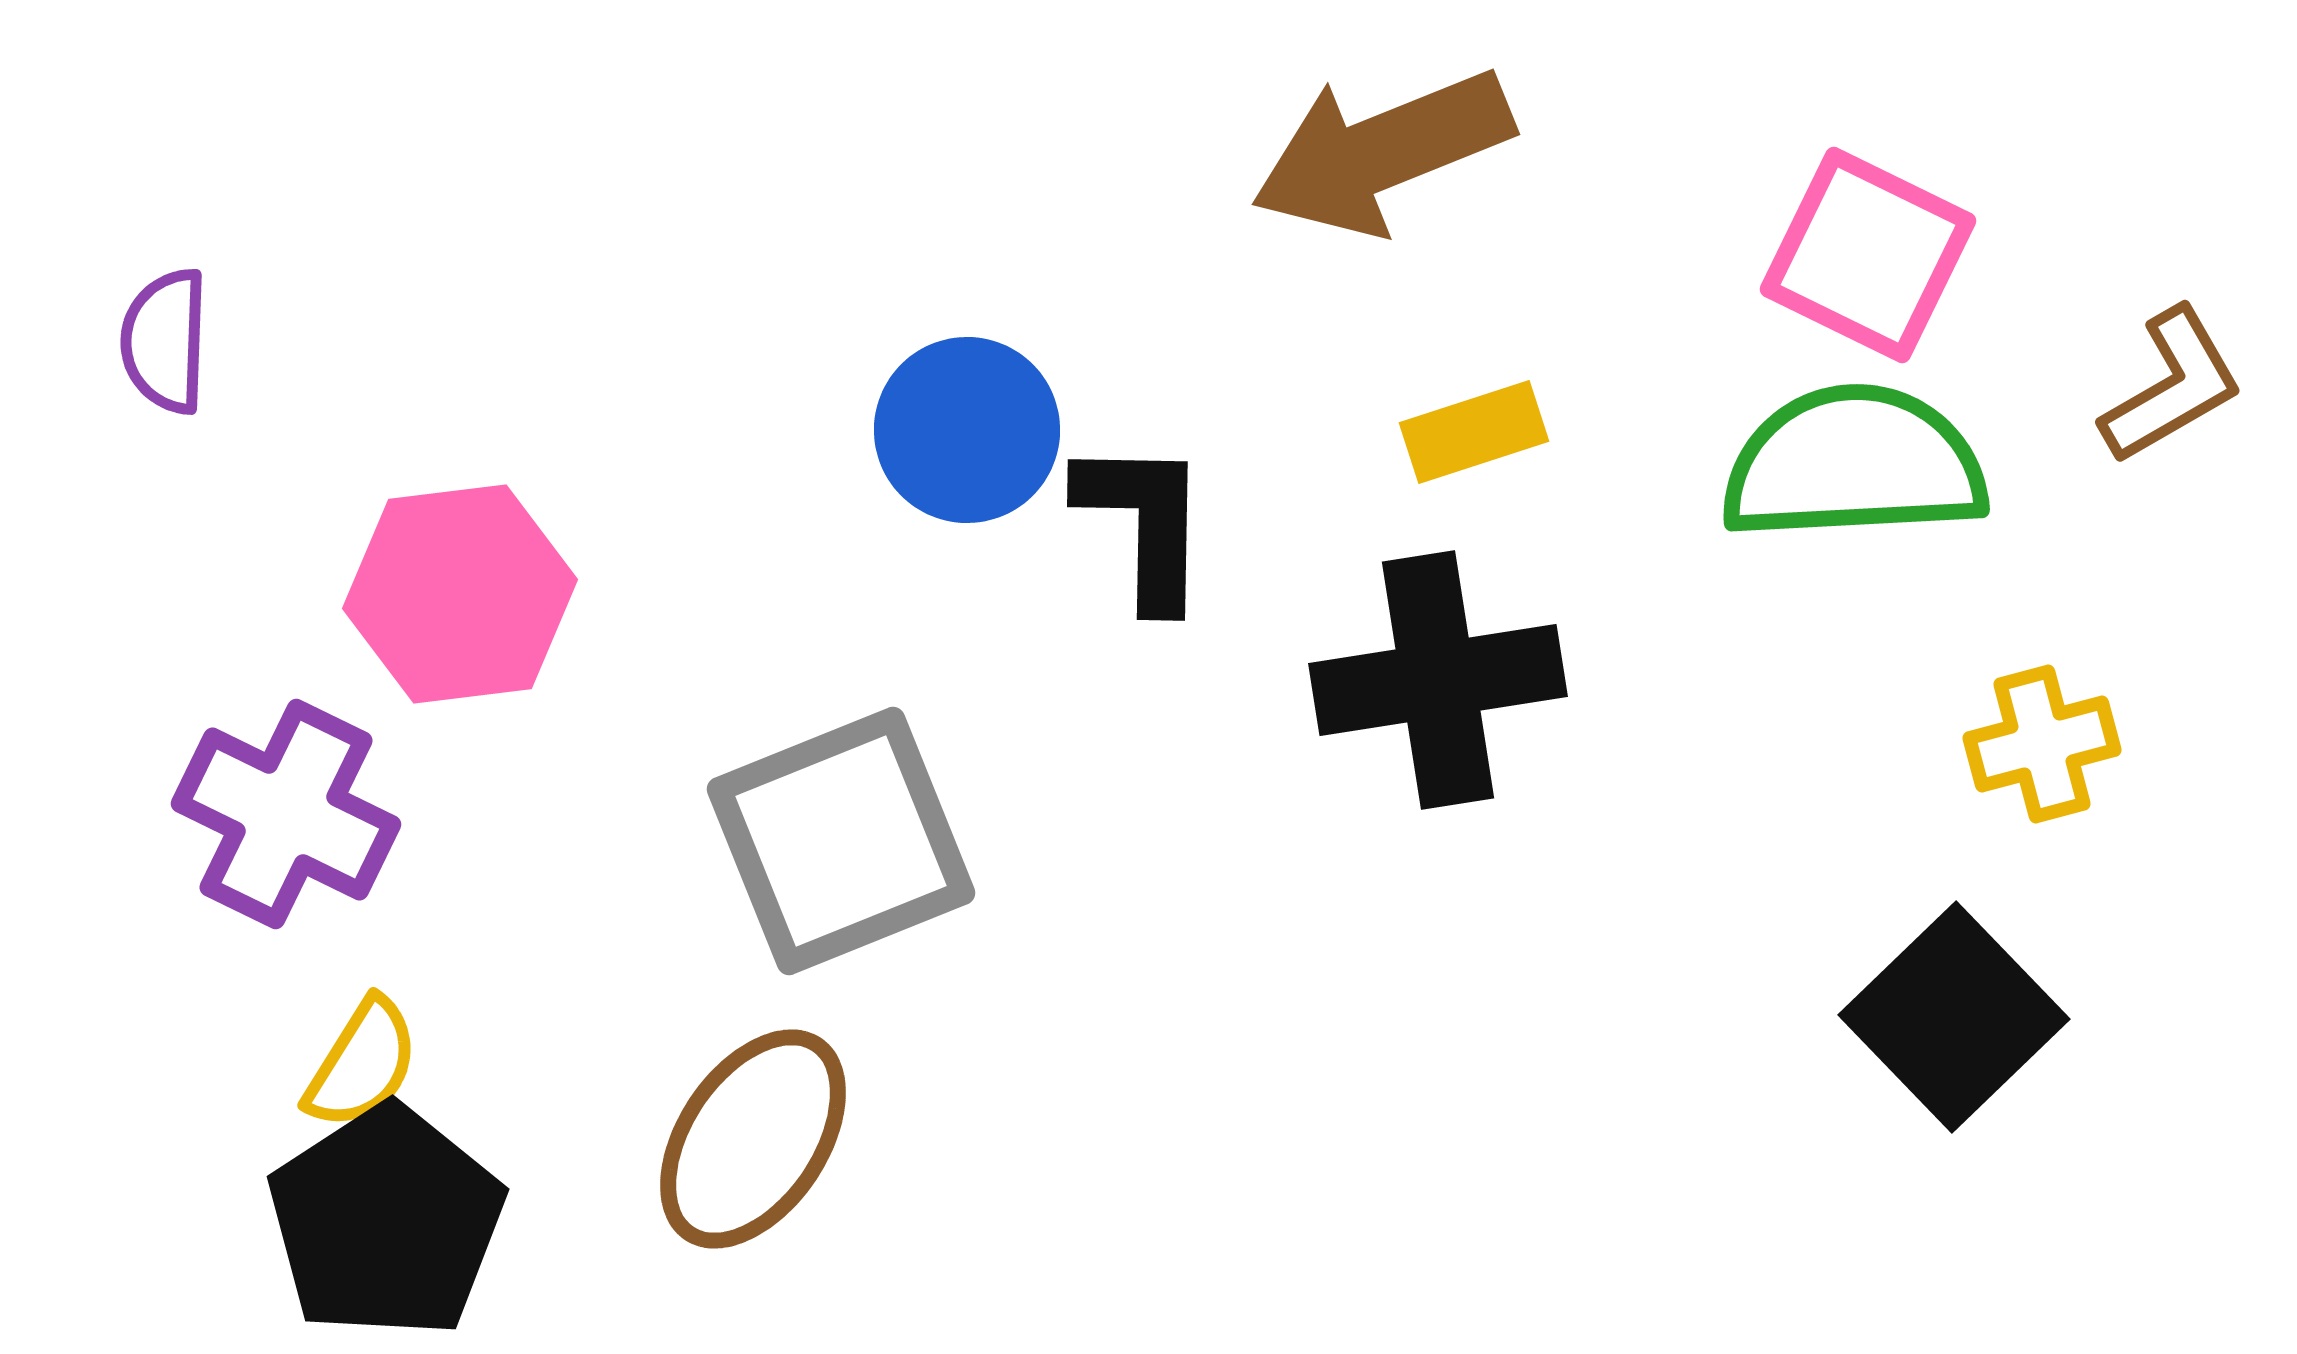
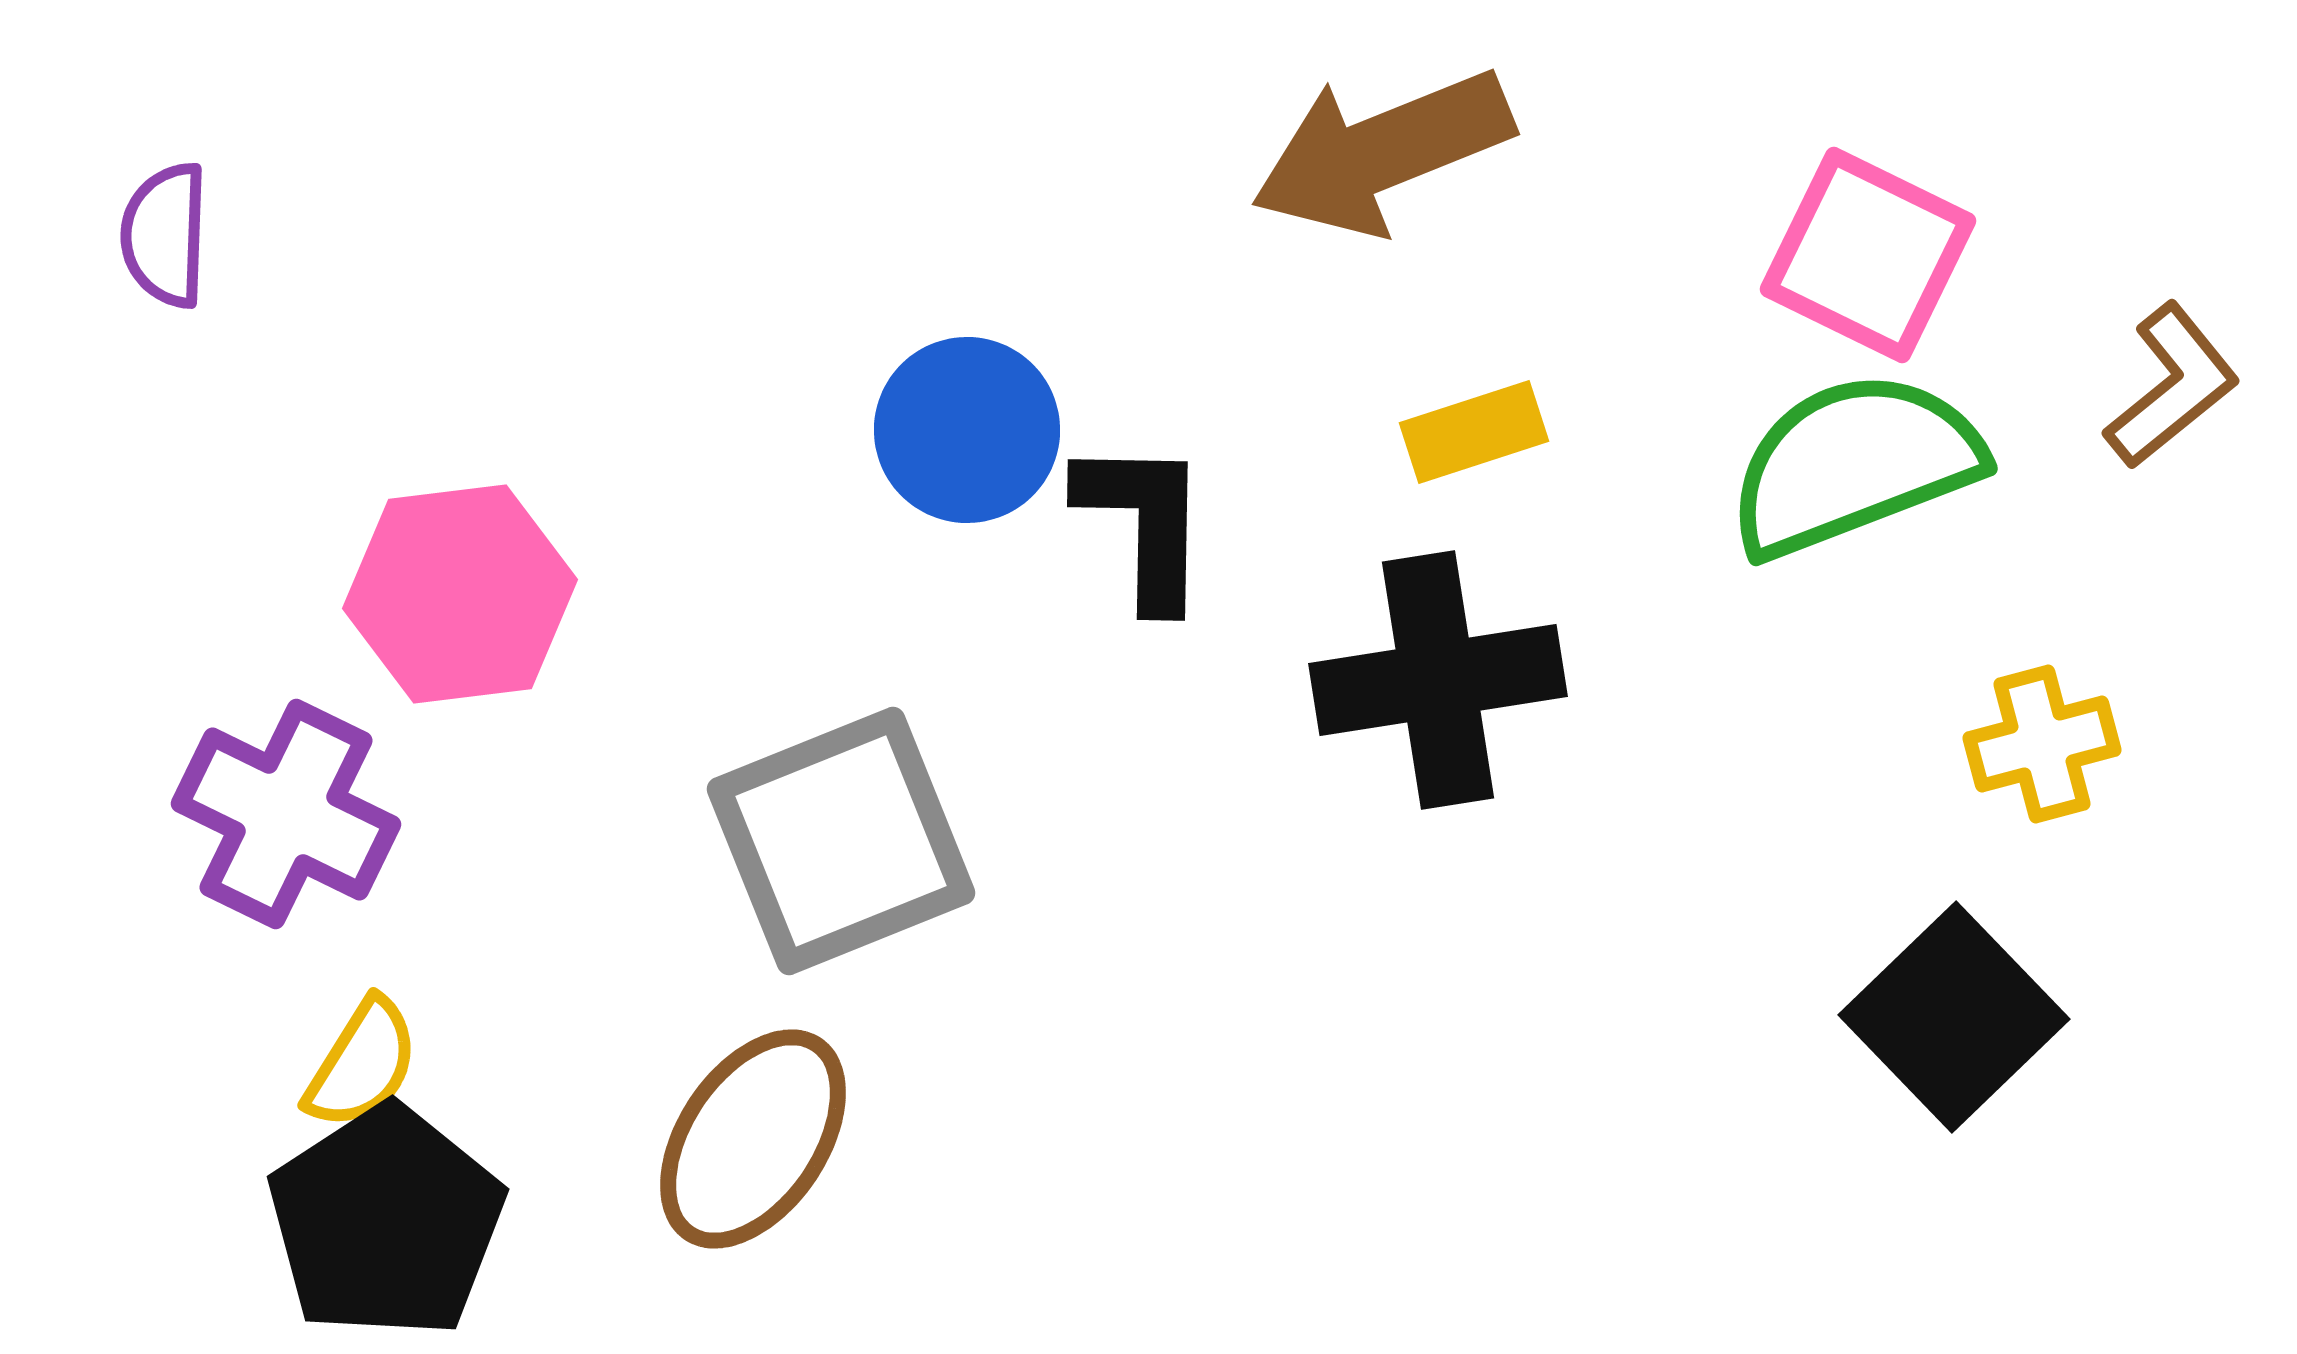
purple semicircle: moved 106 px up
brown L-shape: rotated 9 degrees counterclockwise
green semicircle: rotated 18 degrees counterclockwise
